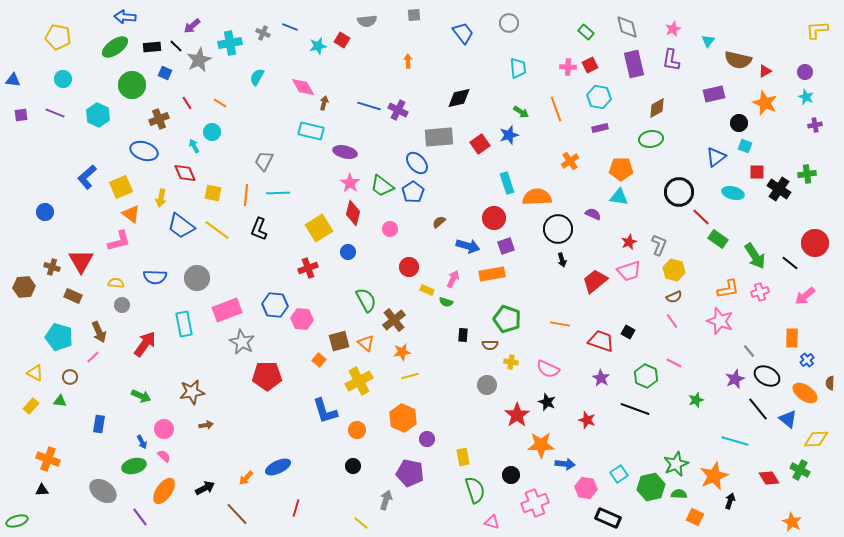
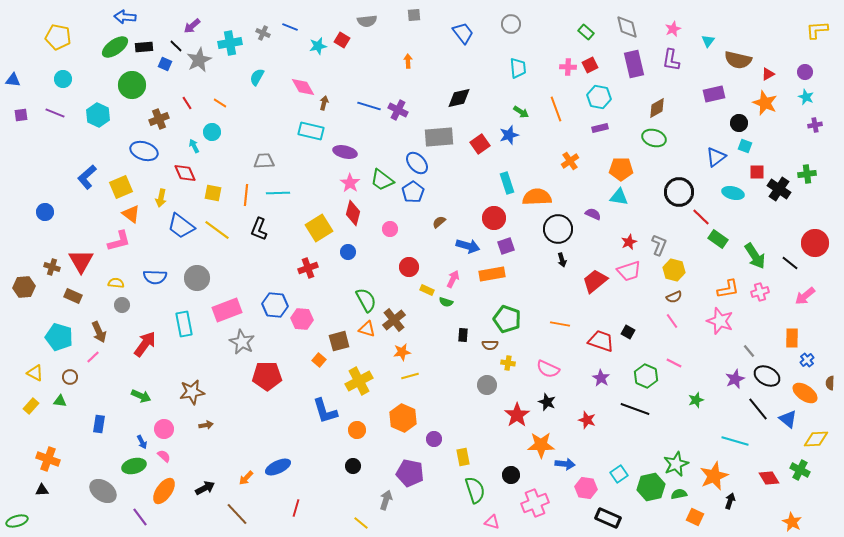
gray circle at (509, 23): moved 2 px right, 1 px down
black rectangle at (152, 47): moved 8 px left
red triangle at (765, 71): moved 3 px right, 3 px down
blue square at (165, 73): moved 9 px up
green ellipse at (651, 139): moved 3 px right, 1 px up; rotated 25 degrees clockwise
gray trapezoid at (264, 161): rotated 60 degrees clockwise
green trapezoid at (382, 186): moved 6 px up
orange triangle at (366, 343): moved 1 px right, 14 px up; rotated 24 degrees counterclockwise
yellow cross at (511, 362): moved 3 px left, 1 px down
purple circle at (427, 439): moved 7 px right
green semicircle at (679, 494): rotated 14 degrees counterclockwise
